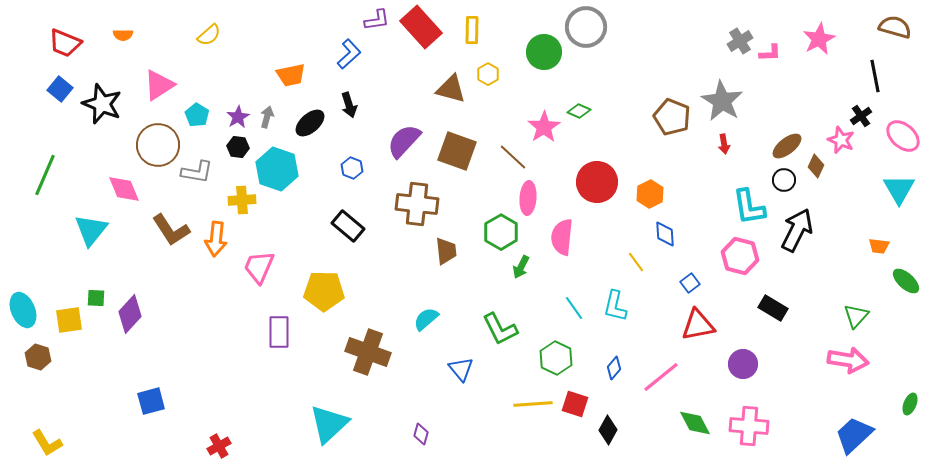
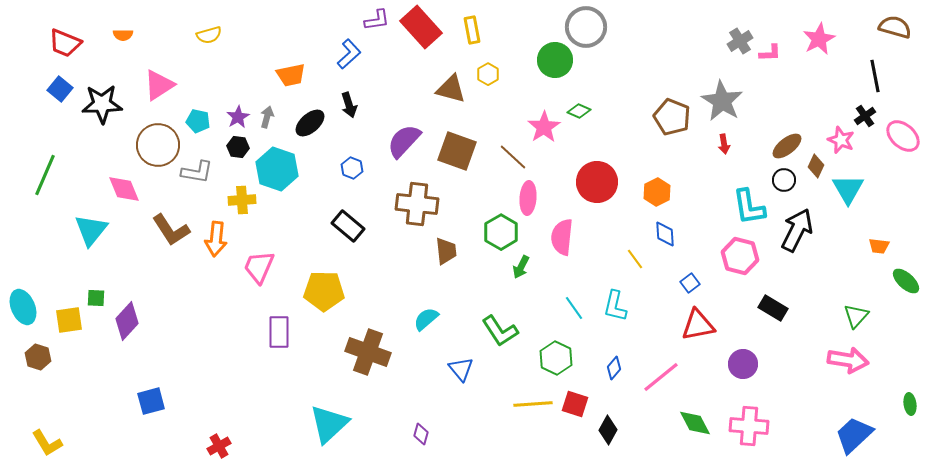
yellow rectangle at (472, 30): rotated 12 degrees counterclockwise
yellow semicircle at (209, 35): rotated 25 degrees clockwise
green circle at (544, 52): moved 11 px right, 8 px down
black star at (102, 104): rotated 24 degrees counterclockwise
cyan pentagon at (197, 115): moved 1 px right, 6 px down; rotated 20 degrees counterclockwise
black cross at (861, 116): moved 4 px right
cyan triangle at (899, 189): moved 51 px left
orange hexagon at (650, 194): moved 7 px right, 2 px up
yellow line at (636, 262): moved 1 px left, 3 px up
cyan ellipse at (23, 310): moved 3 px up
purple diamond at (130, 314): moved 3 px left, 7 px down
green L-shape at (500, 329): moved 2 px down; rotated 6 degrees counterclockwise
green ellipse at (910, 404): rotated 30 degrees counterclockwise
